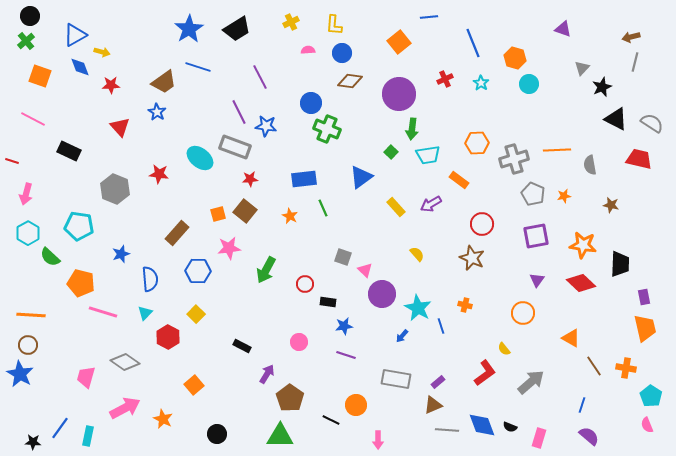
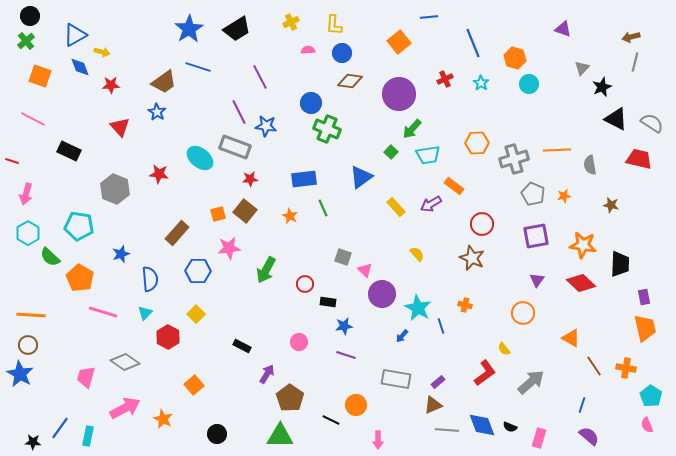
green arrow at (412, 129): rotated 35 degrees clockwise
orange rectangle at (459, 180): moved 5 px left, 6 px down
orange pentagon at (81, 283): moved 1 px left, 5 px up; rotated 16 degrees clockwise
